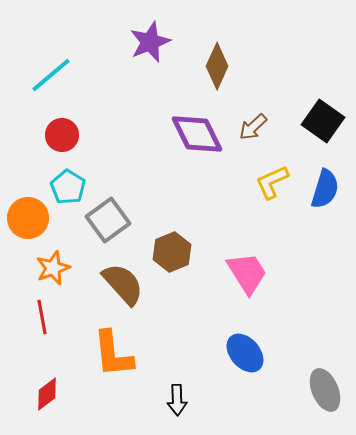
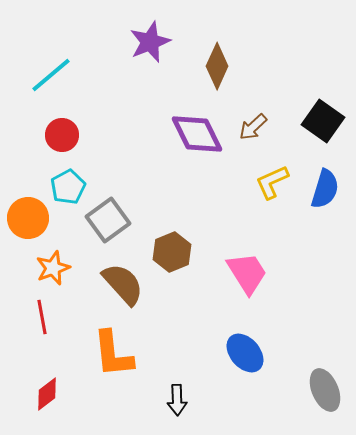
cyan pentagon: rotated 12 degrees clockwise
